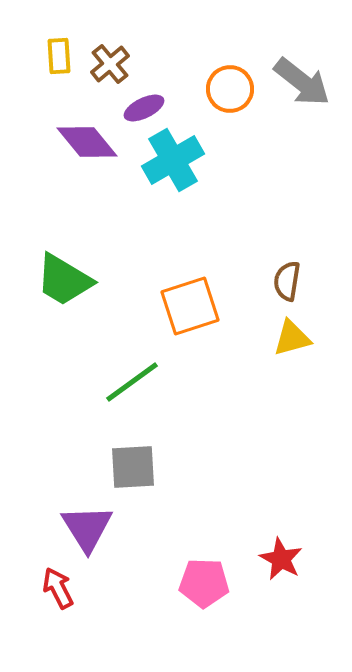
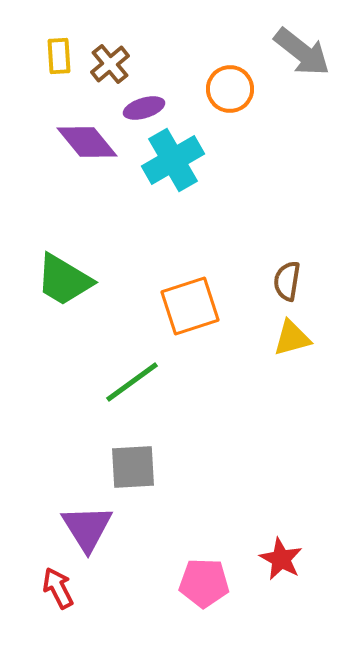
gray arrow: moved 30 px up
purple ellipse: rotated 9 degrees clockwise
